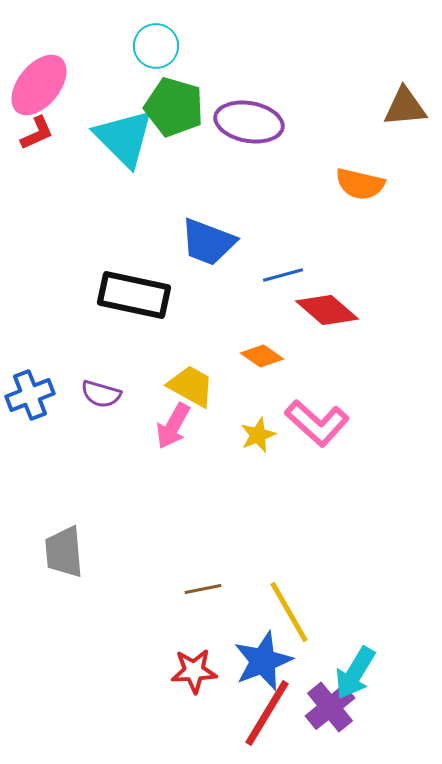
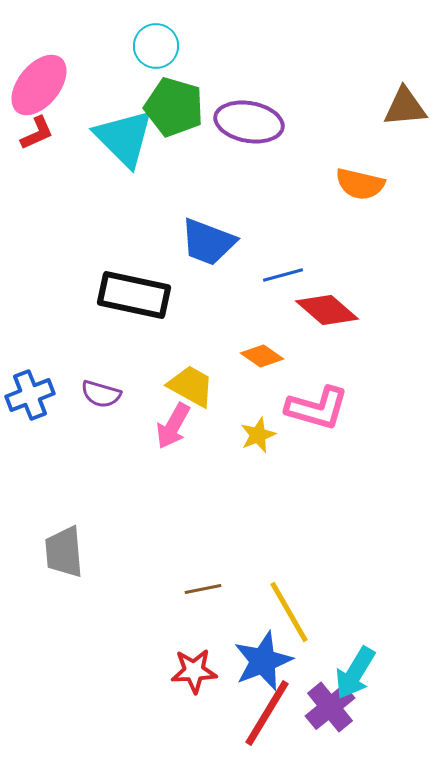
pink L-shape: moved 15 px up; rotated 26 degrees counterclockwise
